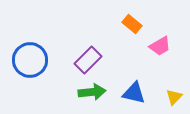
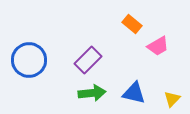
pink trapezoid: moved 2 px left
blue circle: moved 1 px left
green arrow: moved 1 px down
yellow triangle: moved 2 px left, 2 px down
